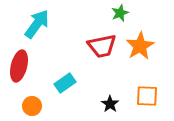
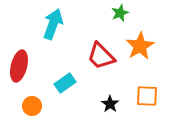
cyan arrow: moved 16 px right; rotated 16 degrees counterclockwise
red trapezoid: moved 1 px left, 10 px down; rotated 56 degrees clockwise
